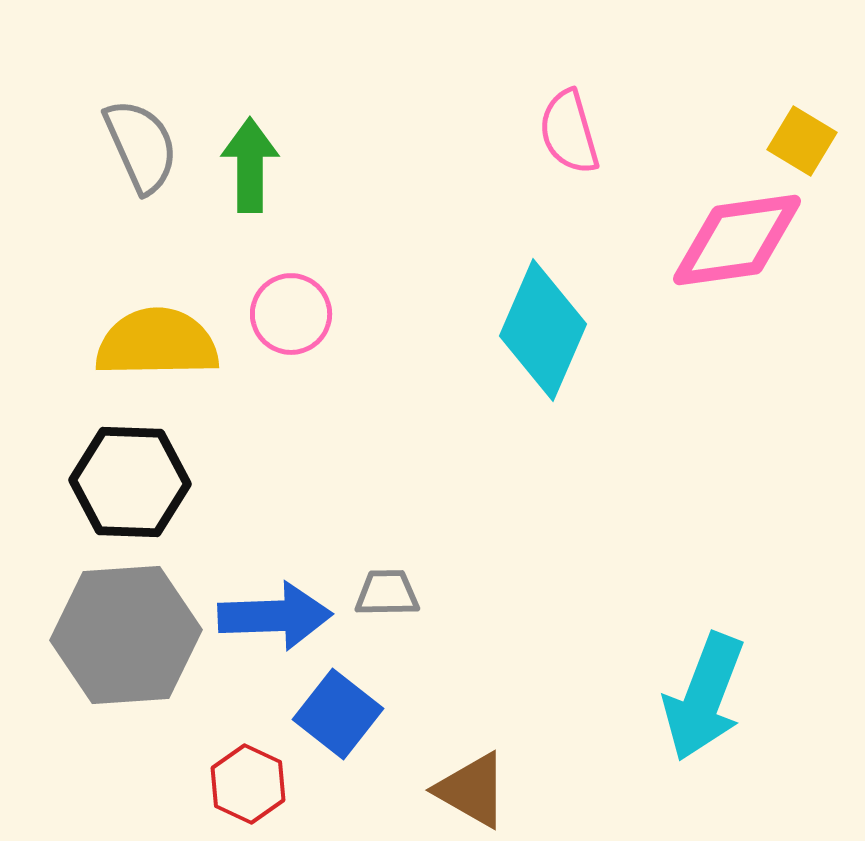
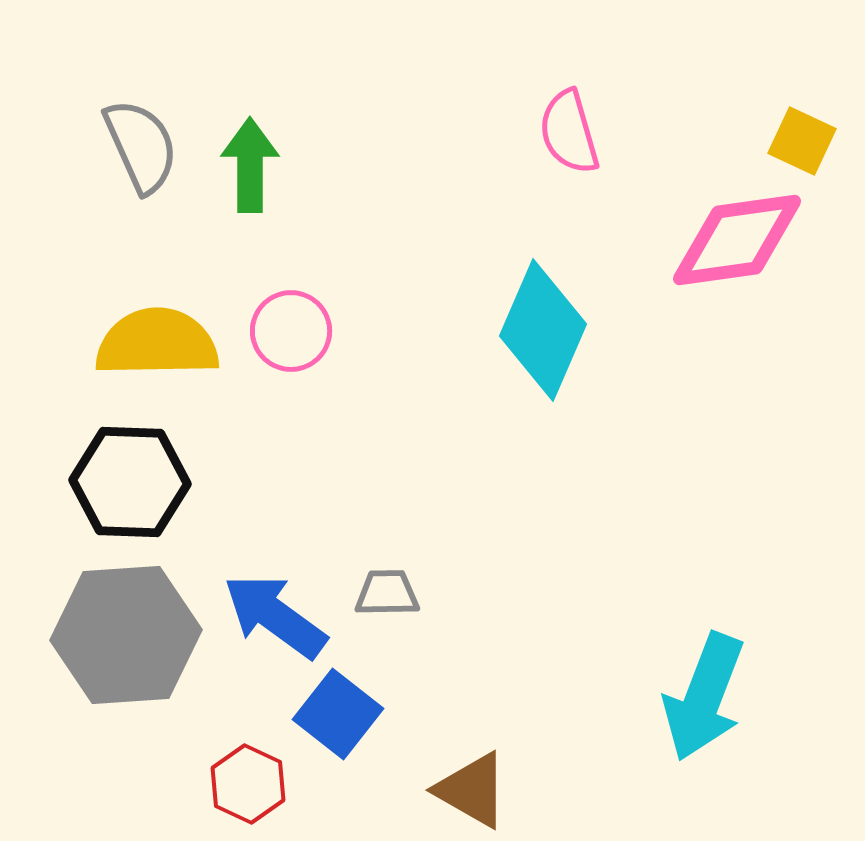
yellow square: rotated 6 degrees counterclockwise
pink circle: moved 17 px down
blue arrow: rotated 142 degrees counterclockwise
